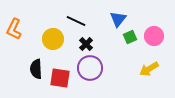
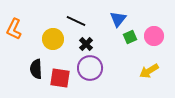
yellow arrow: moved 2 px down
